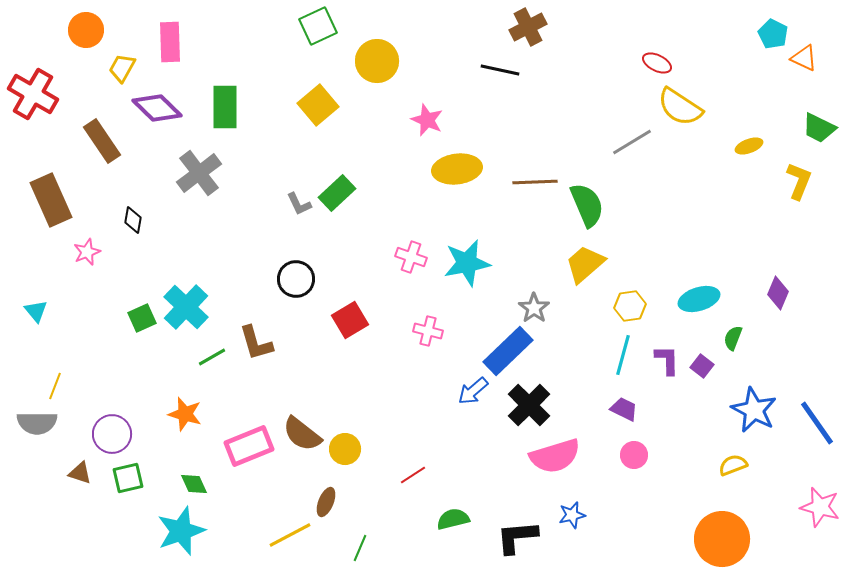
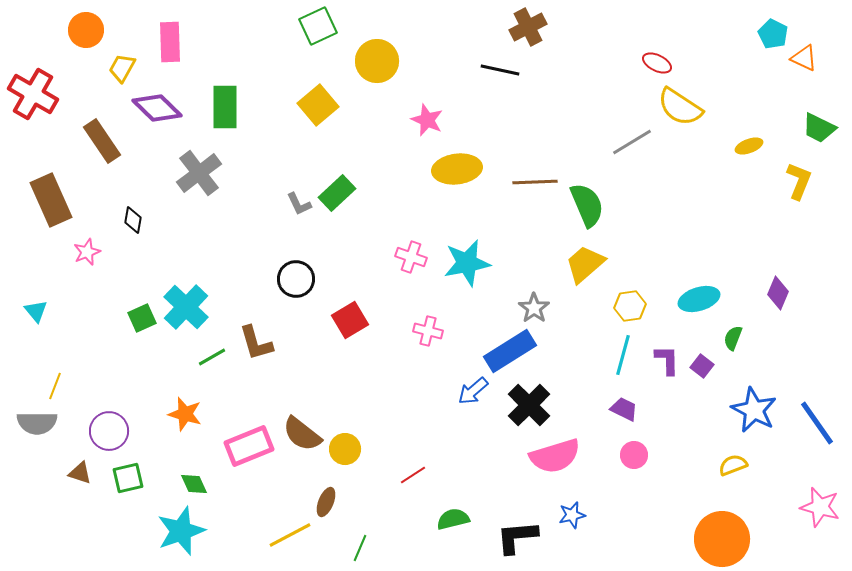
blue rectangle at (508, 351): moved 2 px right; rotated 12 degrees clockwise
purple circle at (112, 434): moved 3 px left, 3 px up
